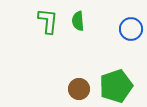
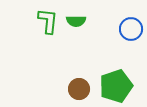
green semicircle: moved 2 px left; rotated 84 degrees counterclockwise
